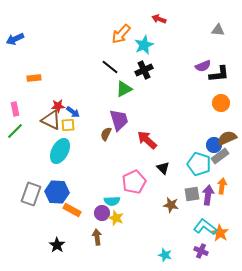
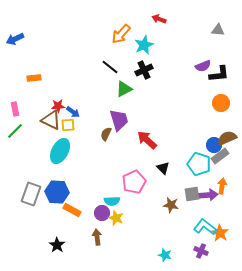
purple arrow at (208, 195): rotated 78 degrees clockwise
